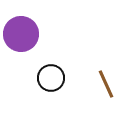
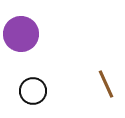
black circle: moved 18 px left, 13 px down
